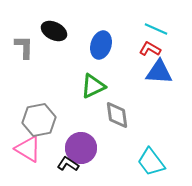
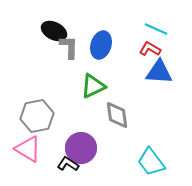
gray L-shape: moved 45 px right
gray hexagon: moved 2 px left, 4 px up
